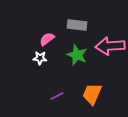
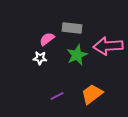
gray rectangle: moved 5 px left, 3 px down
pink arrow: moved 2 px left
green star: rotated 25 degrees clockwise
orange trapezoid: rotated 30 degrees clockwise
